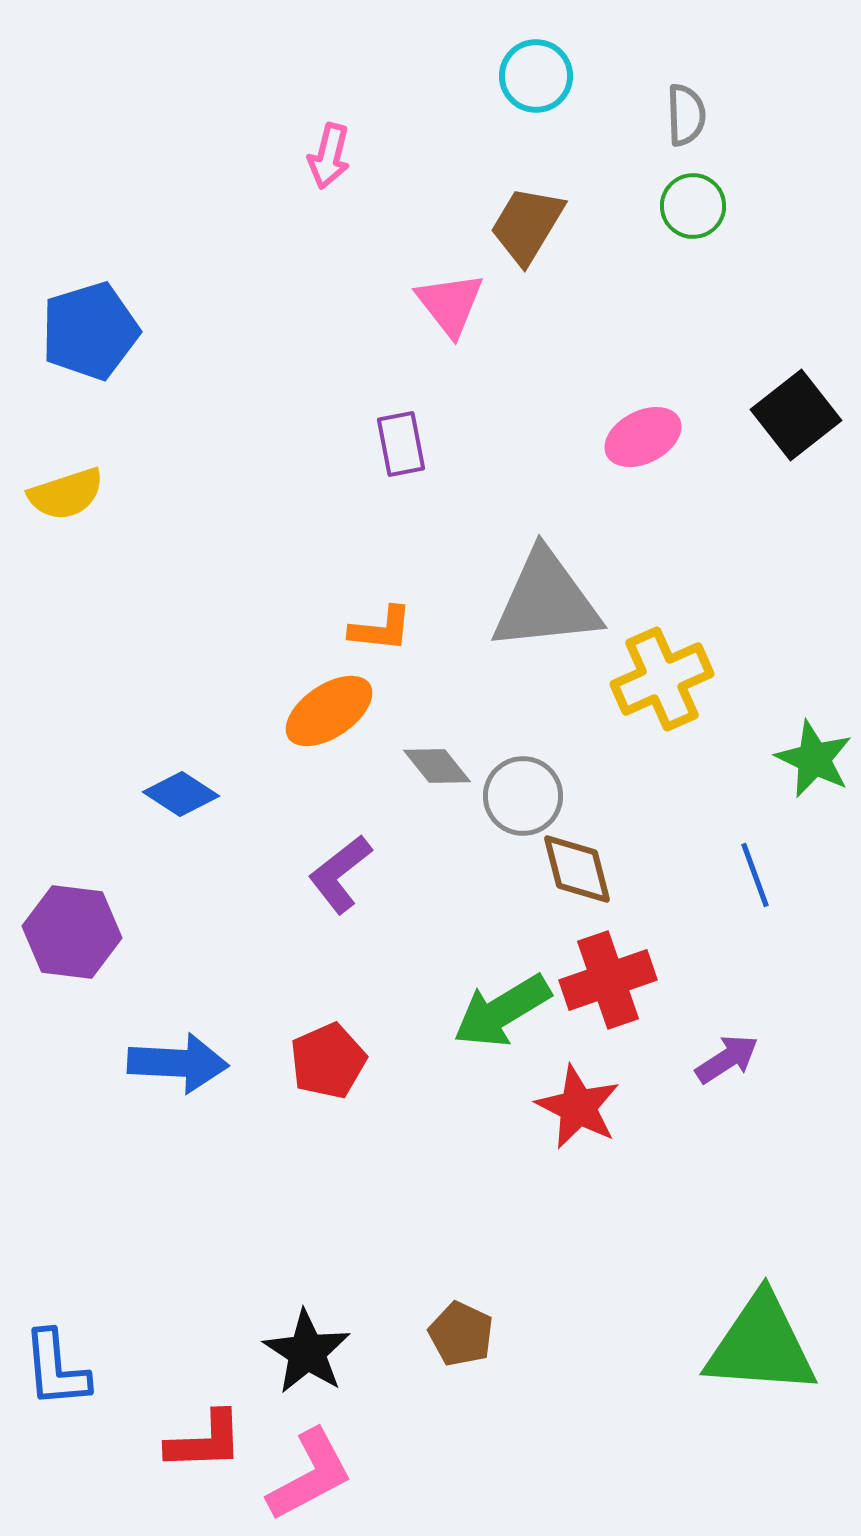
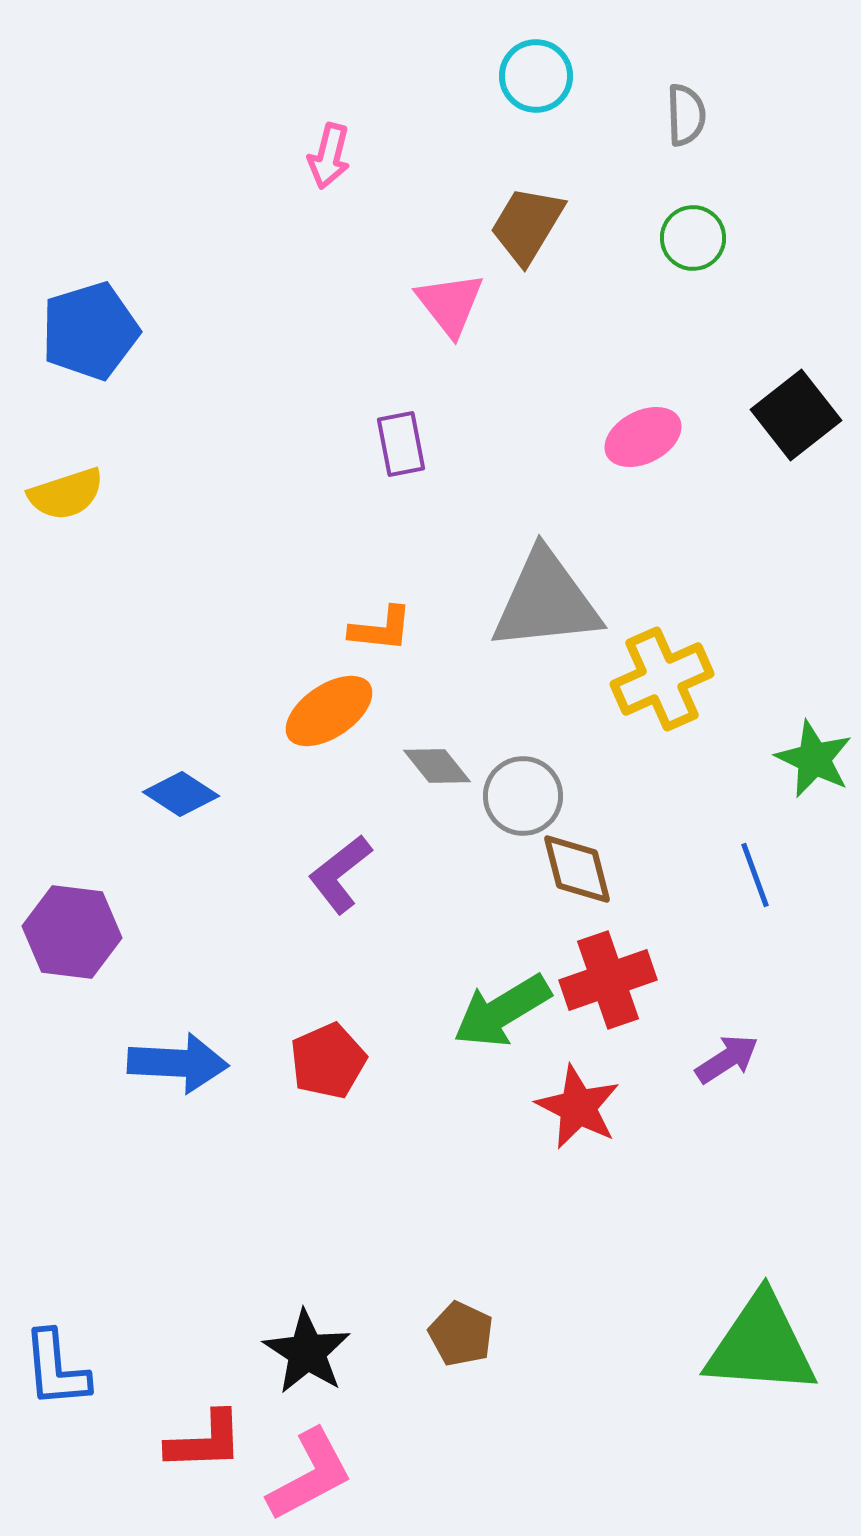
green circle: moved 32 px down
